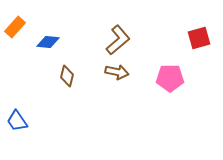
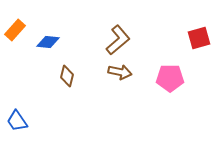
orange rectangle: moved 3 px down
brown arrow: moved 3 px right
